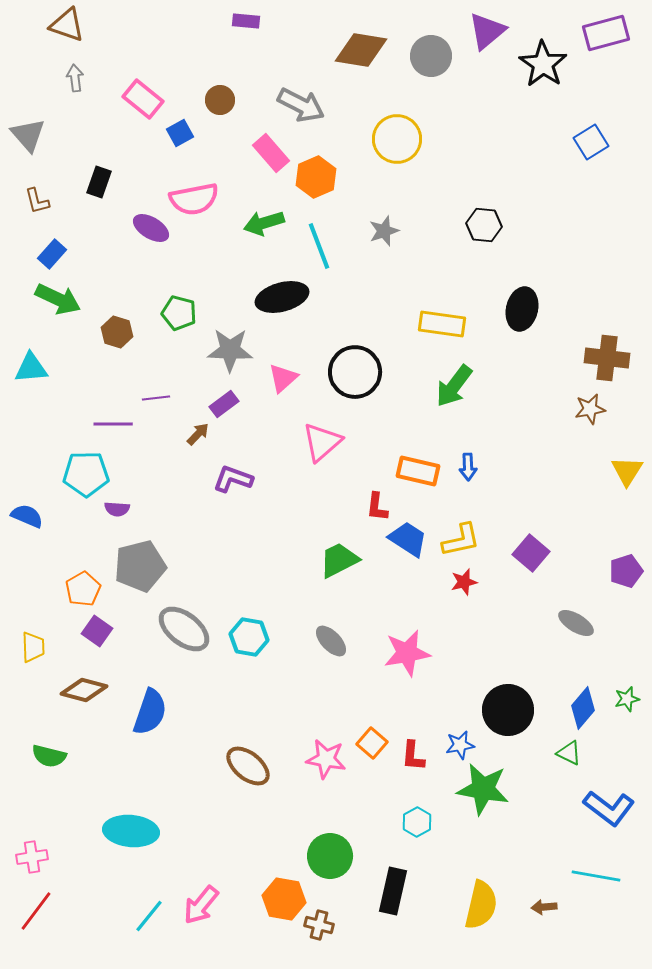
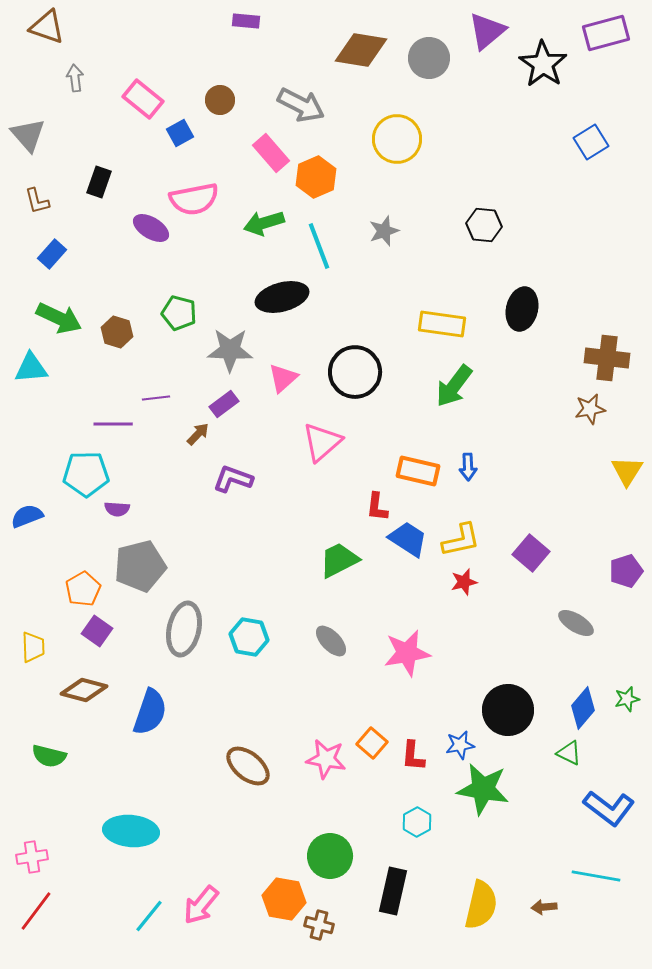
brown triangle at (67, 25): moved 20 px left, 2 px down
gray circle at (431, 56): moved 2 px left, 2 px down
green arrow at (58, 299): moved 1 px right, 19 px down
blue semicircle at (27, 516): rotated 44 degrees counterclockwise
gray ellipse at (184, 629): rotated 64 degrees clockwise
